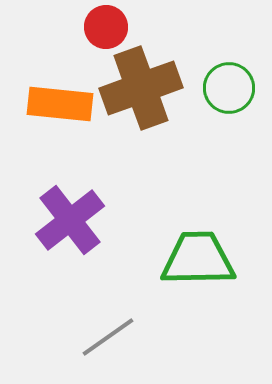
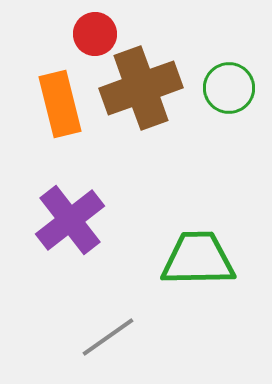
red circle: moved 11 px left, 7 px down
orange rectangle: rotated 70 degrees clockwise
